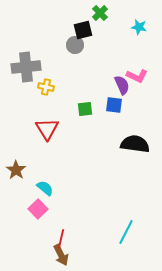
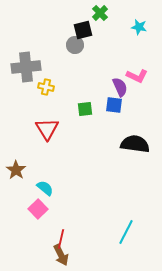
purple semicircle: moved 2 px left, 2 px down
